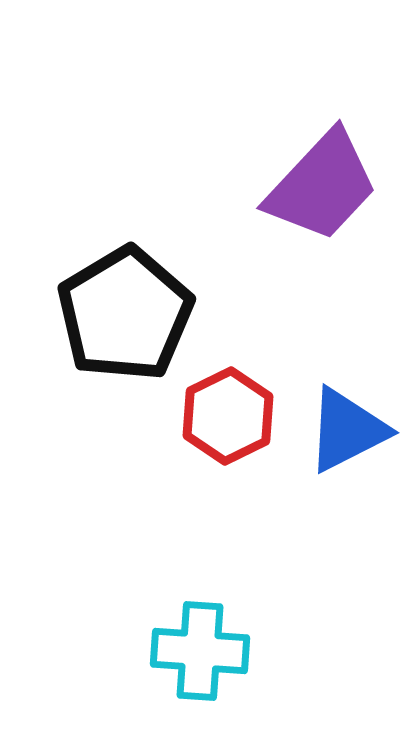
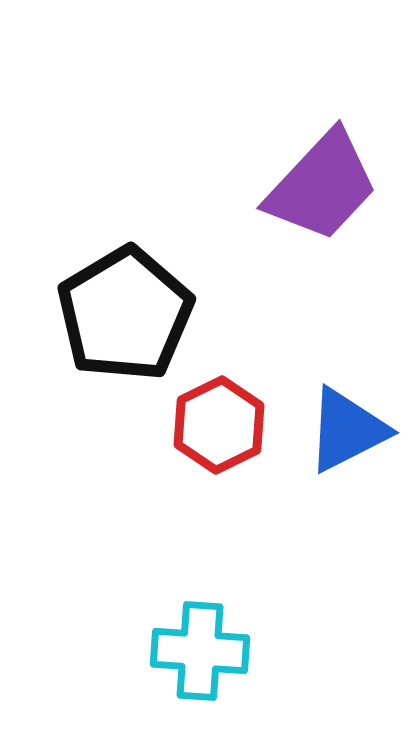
red hexagon: moved 9 px left, 9 px down
